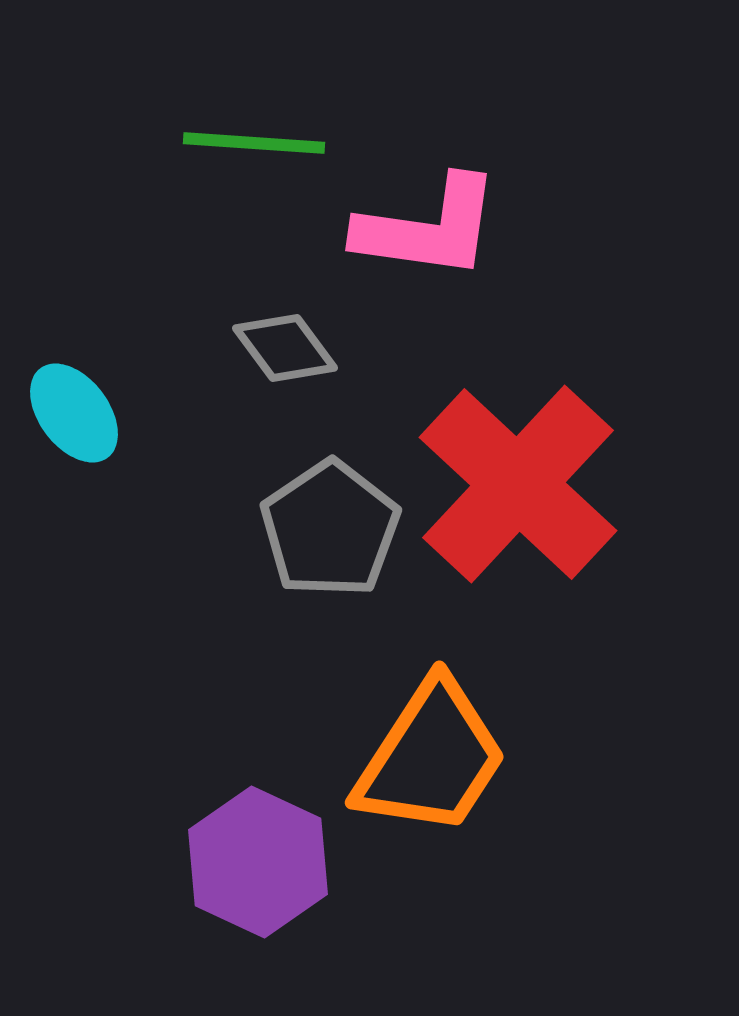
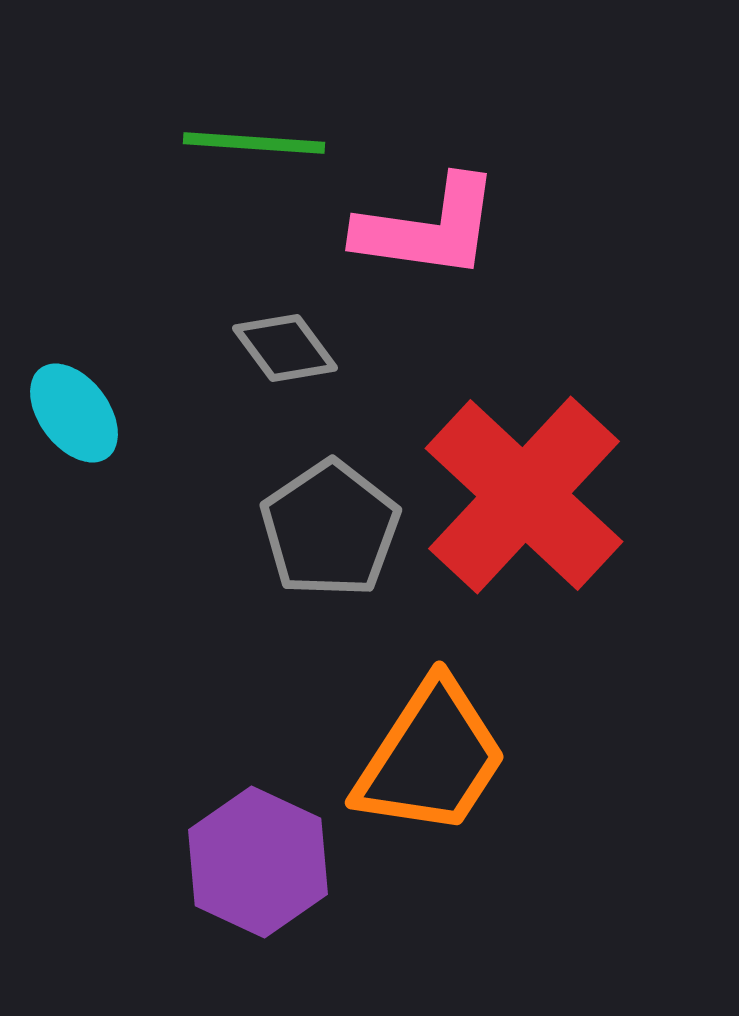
red cross: moved 6 px right, 11 px down
